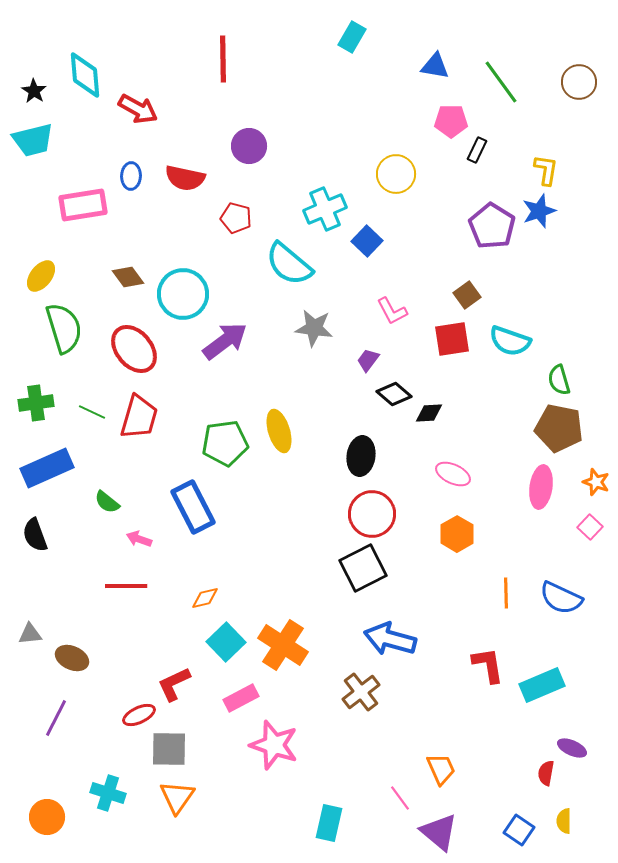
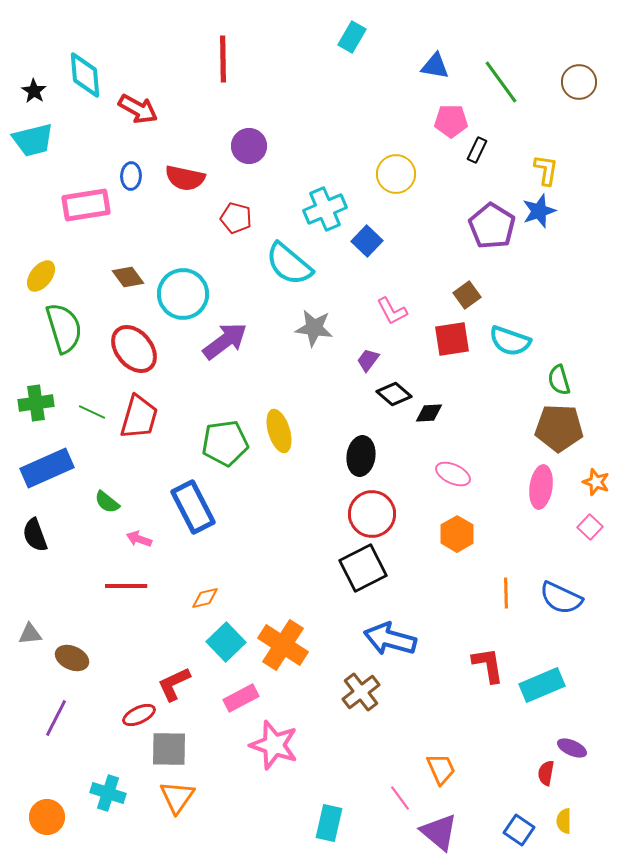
pink rectangle at (83, 205): moved 3 px right
brown pentagon at (559, 428): rotated 9 degrees counterclockwise
